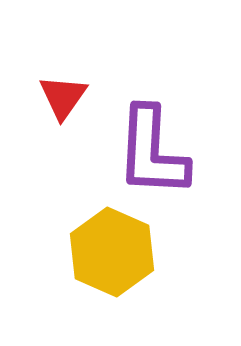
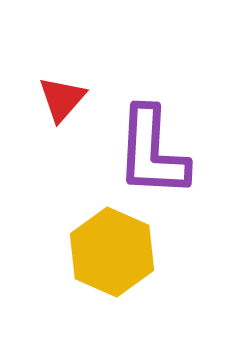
red triangle: moved 1 px left, 2 px down; rotated 6 degrees clockwise
